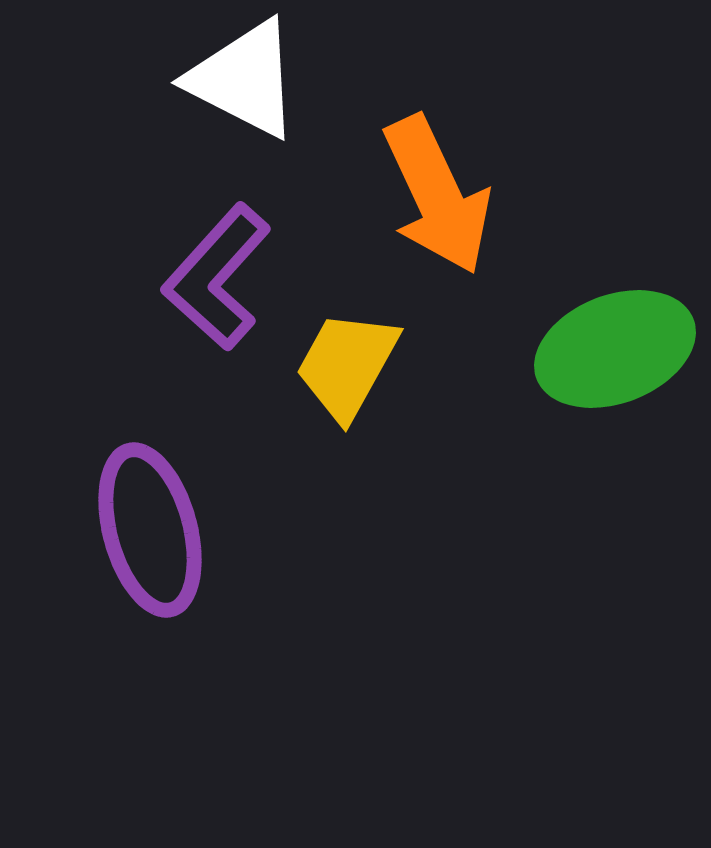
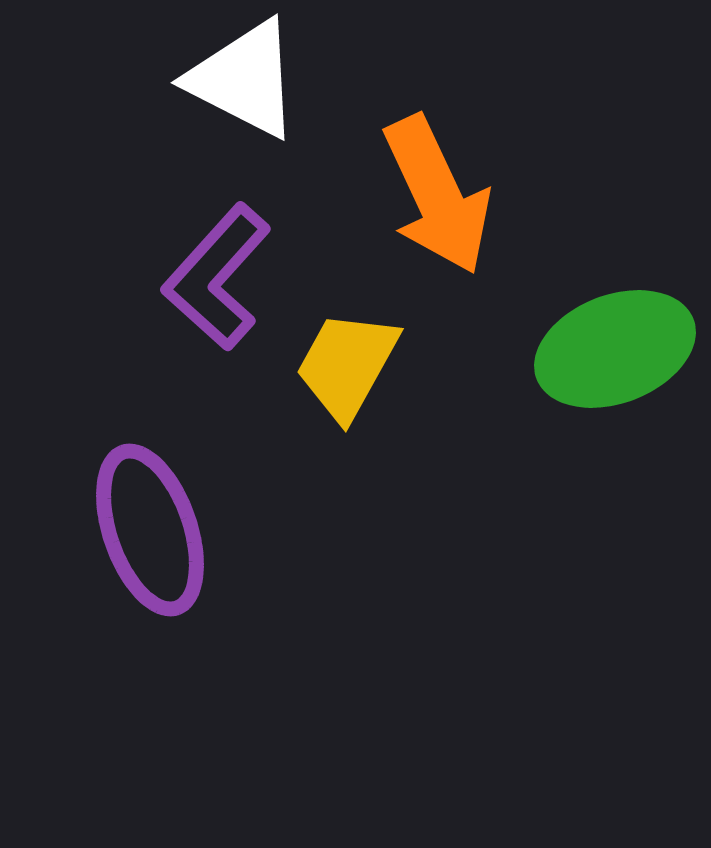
purple ellipse: rotated 4 degrees counterclockwise
